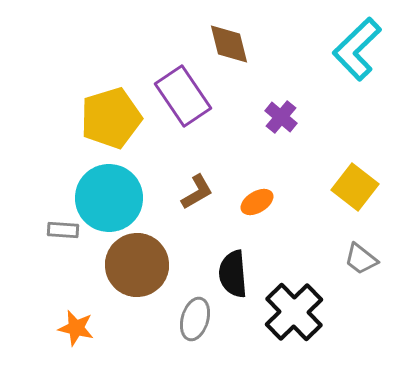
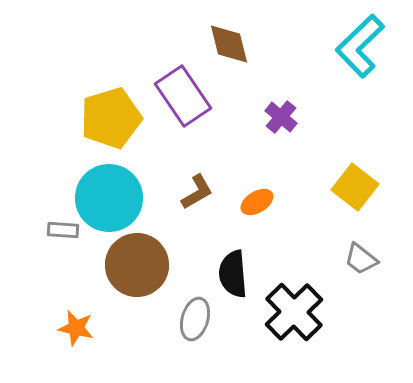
cyan L-shape: moved 3 px right, 3 px up
